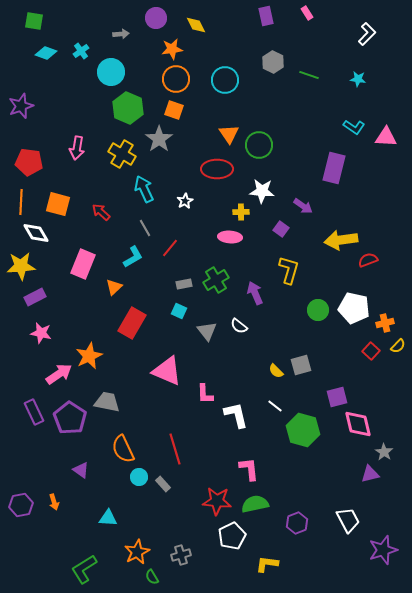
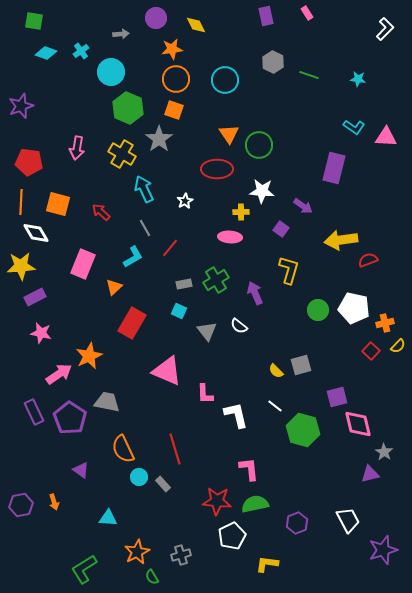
white L-shape at (367, 34): moved 18 px right, 5 px up
